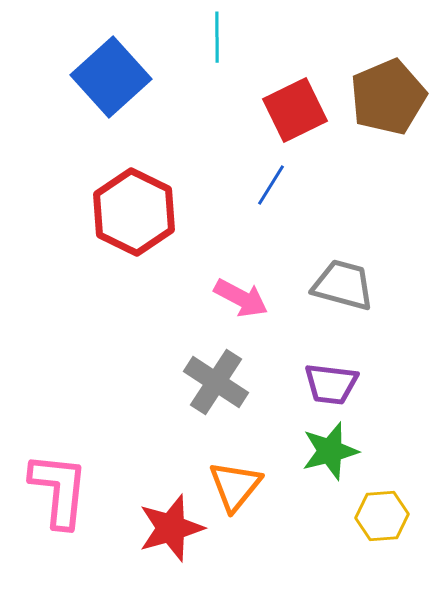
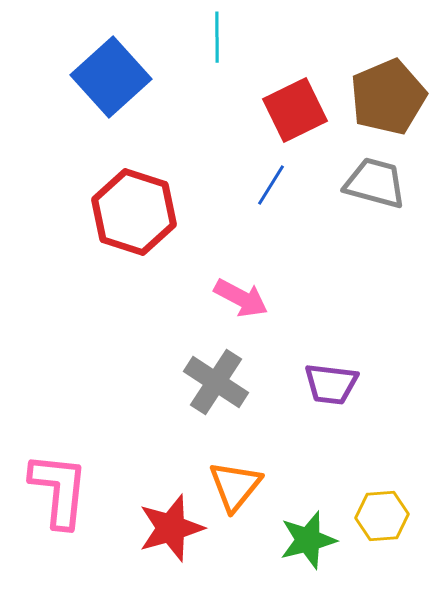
red hexagon: rotated 8 degrees counterclockwise
gray trapezoid: moved 32 px right, 102 px up
green star: moved 22 px left, 89 px down
